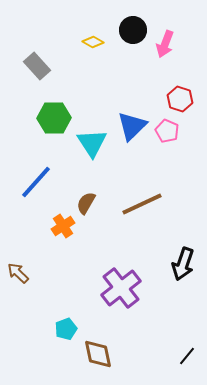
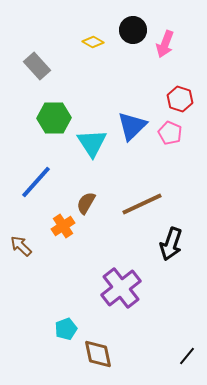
pink pentagon: moved 3 px right, 2 px down
black arrow: moved 12 px left, 20 px up
brown arrow: moved 3 px right, 27 px up
